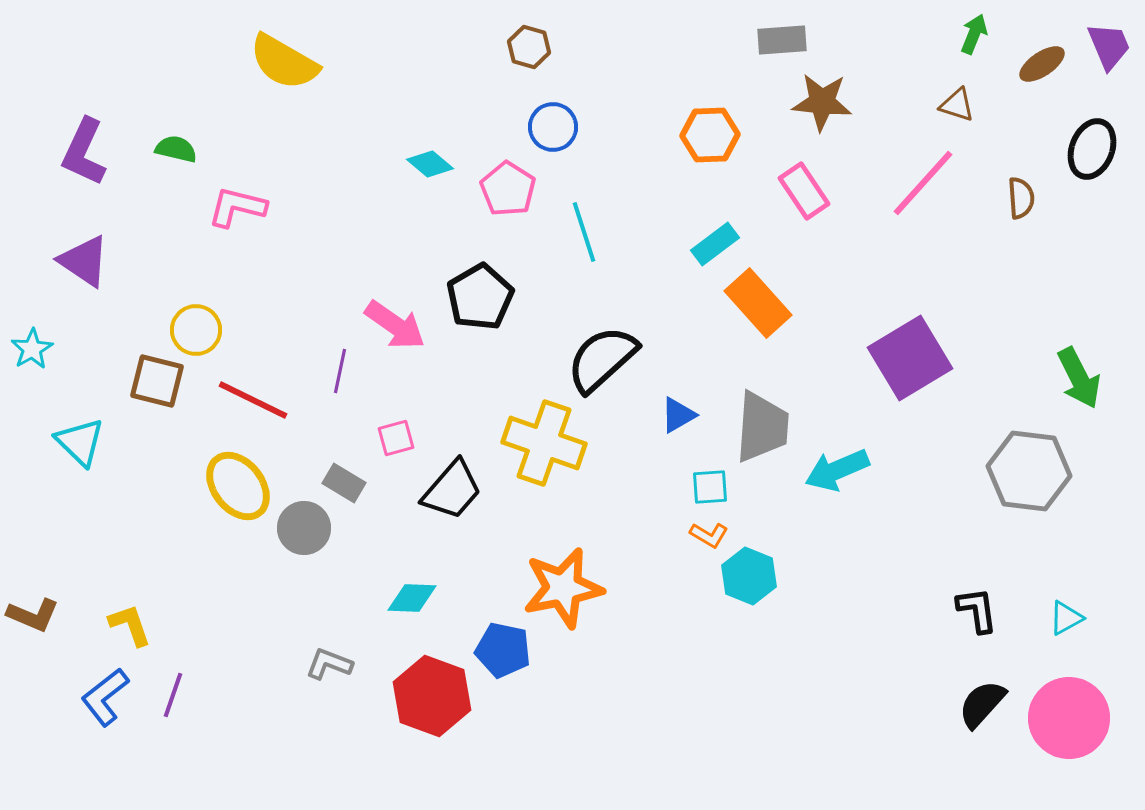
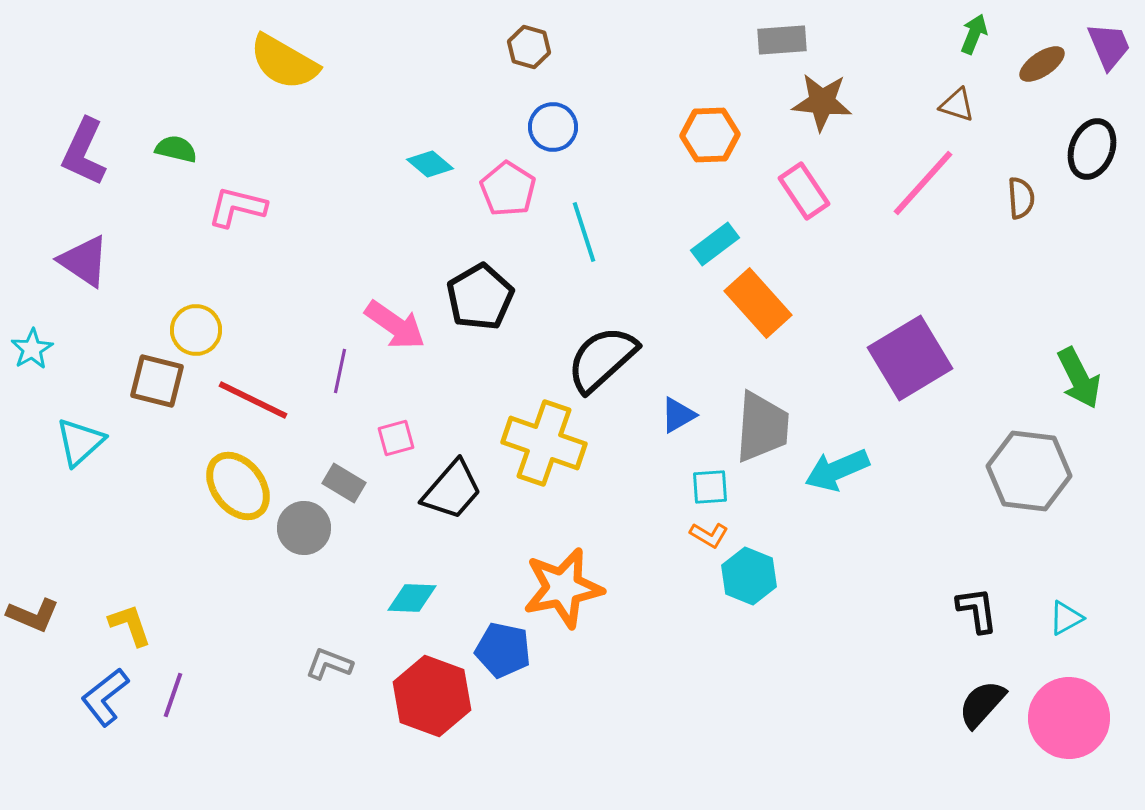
cyan triangle at (80, 442): rotated 34 degrees clockwise
